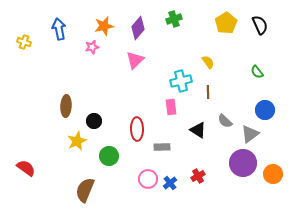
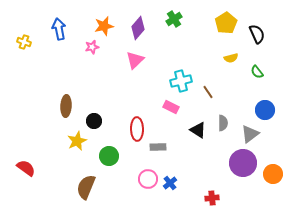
green cross: rotated 14 degrees counterclockwise
black semicircle: moved 3 px left, 9 px down
yellow semicircle: moved 23 px right, 4 px up; rotated 112 degrees clockwise
brown line: rotated 32 degrees counterclockwise
pink rectangle: rotated 56 degrees counterclockwise
gray semicircle: moved 2 px left, 2 px down; rotated 133 degrees counterclockwise
gray rectangle: moved 4 px left
red cross: moved 14 px right, 22 px down; rotated 24 degrees clockwise
brown semicircle: moved 1 px right, 3 px up
